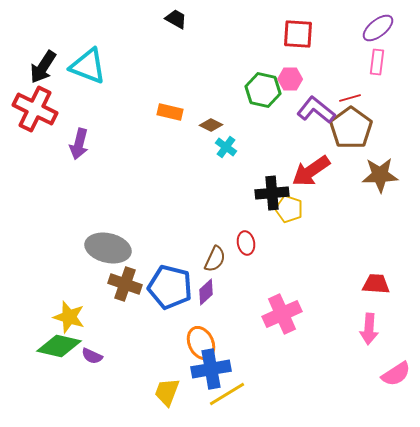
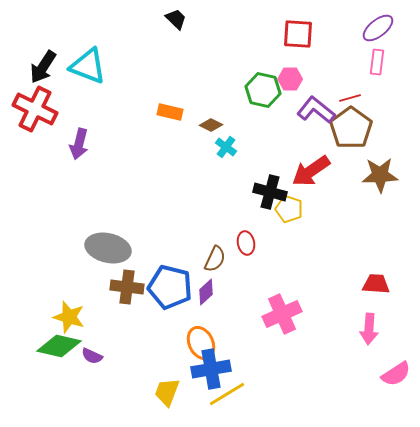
black trapezoid: rotated 15 degrees clockwise
black cross: moved 2 px left, 1 px up; rotated 20 degrees clockwise
brown cross: moved 2 px right, 3 px down; rotated 12 degrees counterclockwise
